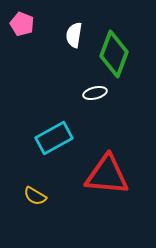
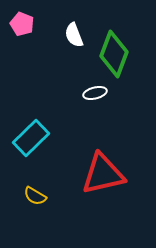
white semicircle: rotated 30 degrees counterclockwise
cyan rectangle: moved 23 px left; rotated 15 degrees counterclockwise
red triangle: moved 4 px left, 1 px up; rotated 18 degrees counterclockwise
